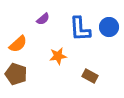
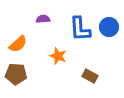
purple semicircle: rotated 144 degrees counterclockwise
orange star: rotated 30 degrees clockwise
brown pentagon: rotated 15 degrees counterclockwise
